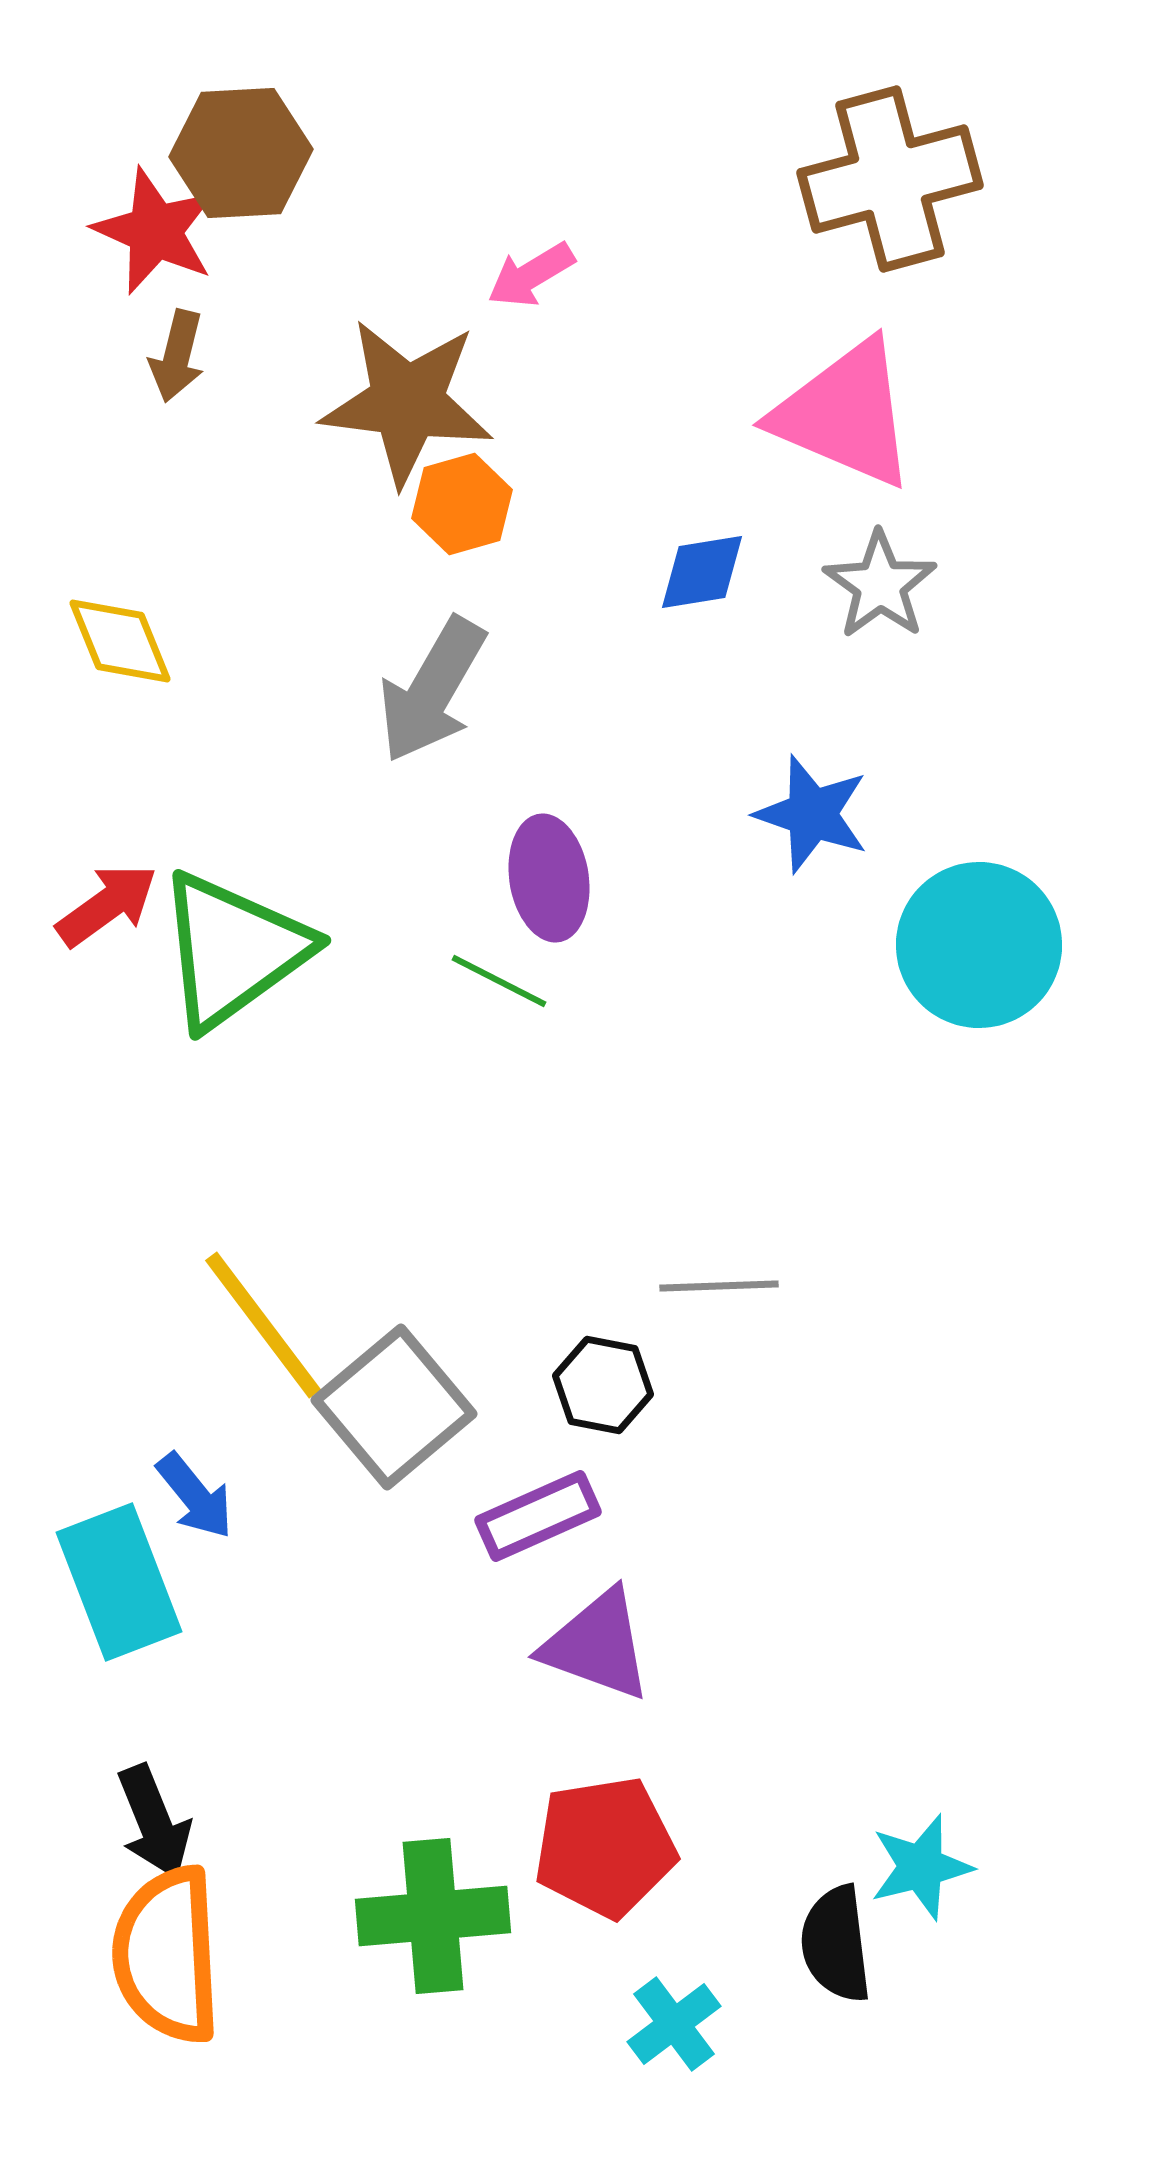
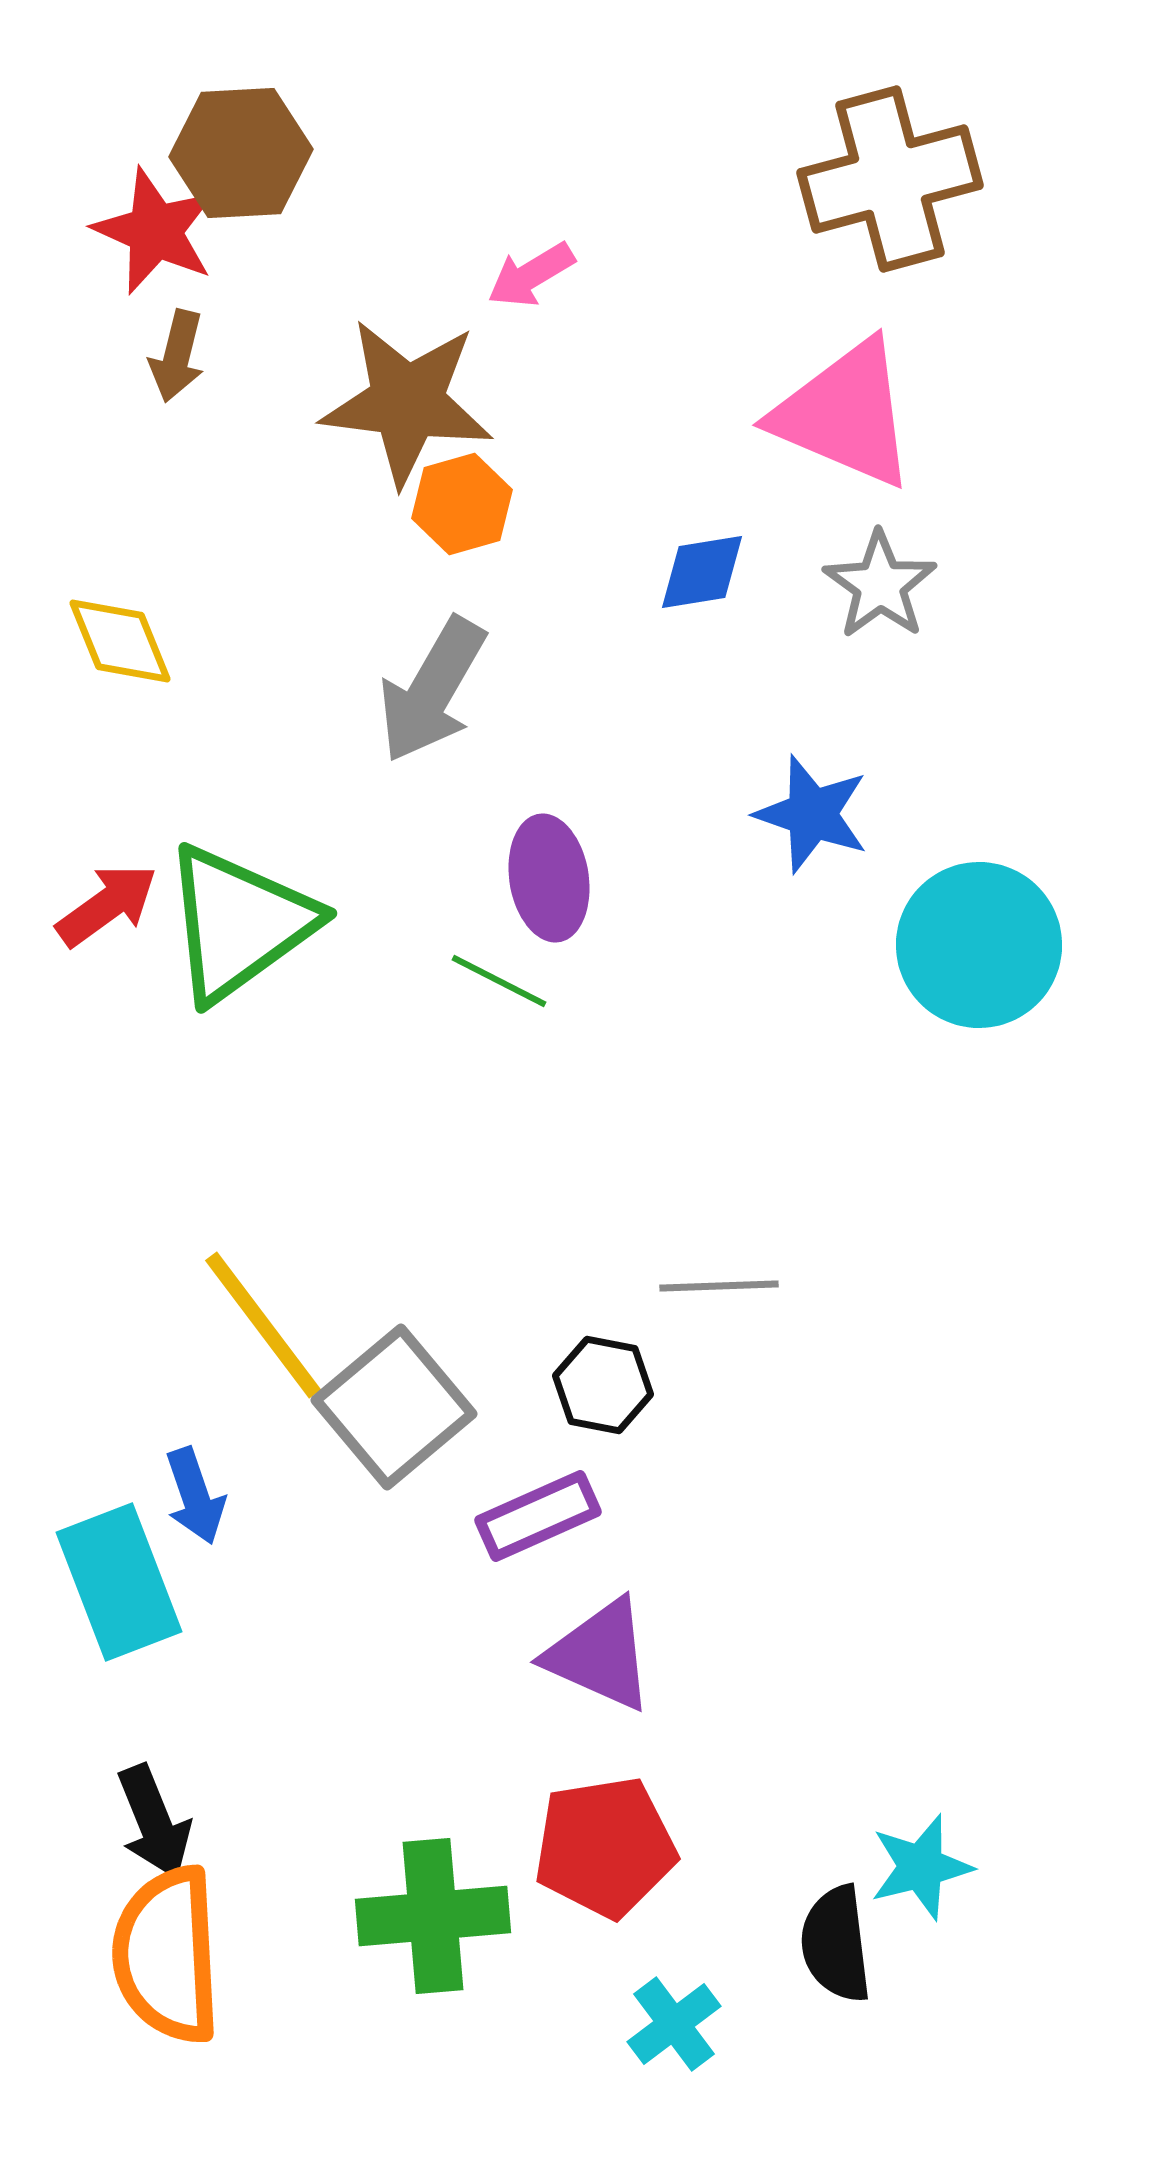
green triangle: moved 6 px right, 27 px up
blue arrow: rotated 20 degrees clockwise
purple triangle: moved 3 px right, 10 px down; rotated 4 degrees clockwise
